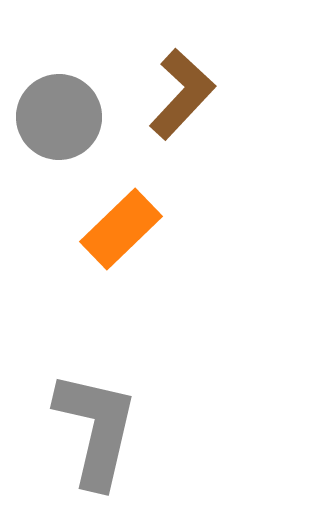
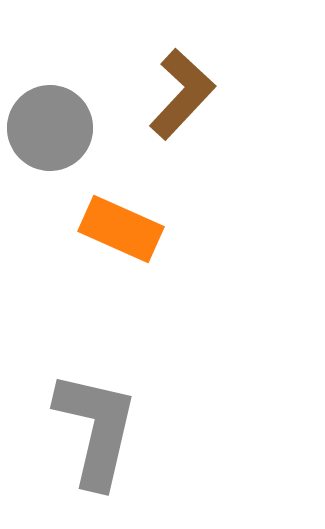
gray circle: moved 9 px left, 11 px down
orange rectangle: rotated 68 degrees clockwise
